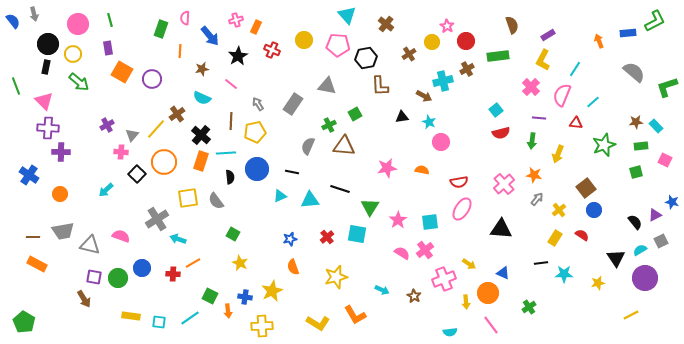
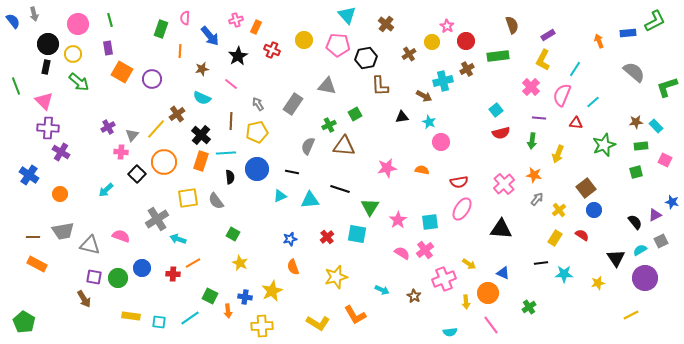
purple cross at (107, 125): moved 1 px right, 2 px down
yellow pentagon at (255, 132): moved 2 px right
purple cross at (61, 152): rotated 30 degrees clockwise
